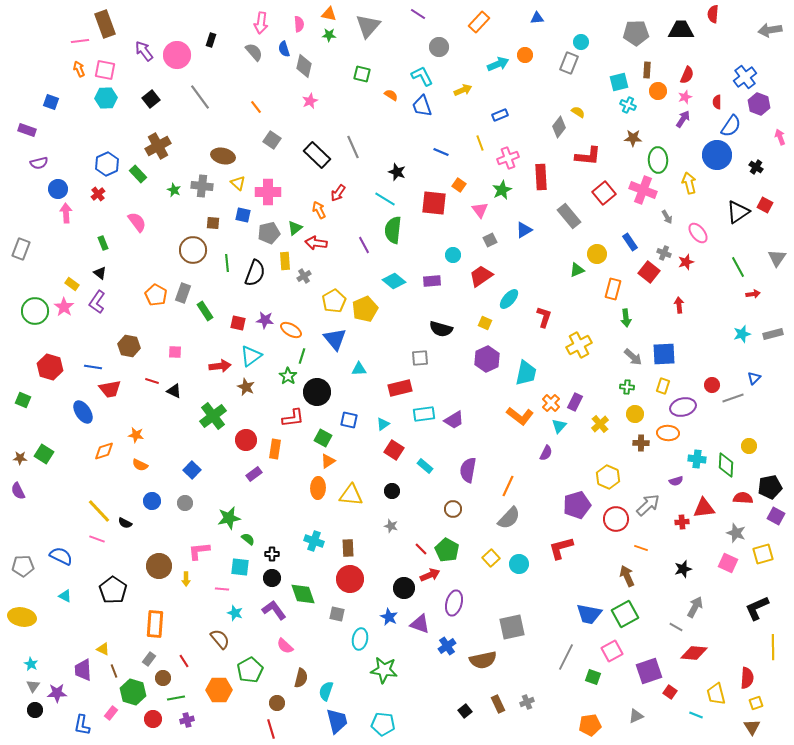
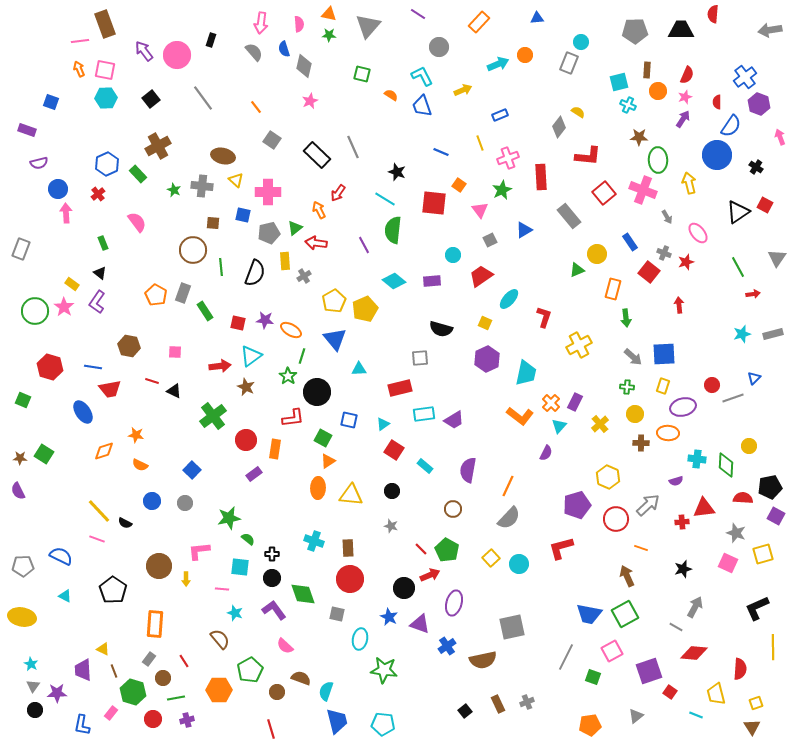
gray pentagon at (636, 33): moved 1 px left, 2 px up
gray line at (200, 97): moved 3 px right, 1 px down
brown star at (633, 138): moved 6 px right, 1 px up
yellow triangle at (238, 183): moved 2 px left, 3 px up
green line at (227, 263): moved 6 px left, 4 px down
brown semicircle at (301, 678): rotated 84 degrees counterclockwise
red semicircle at (747, 678): moved 7 px left, 9 px up
brown circle at (277, 703): moved 11 px up
gray triangle at (636, 716): rotated 14 degrees counterclockwise
